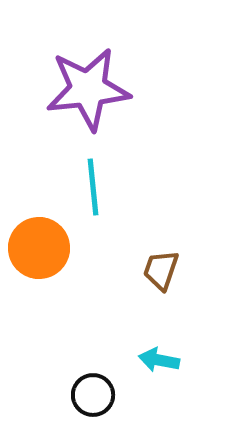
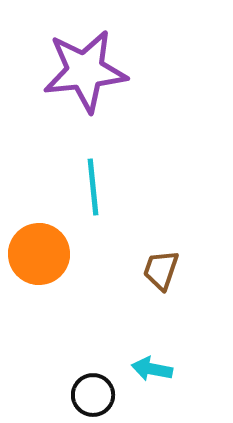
purple star: moved 3 px left, 18 px up
orange circle: moved 6 px down
cyan arrow: moved 7 px left, 9 px down
